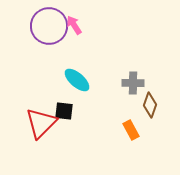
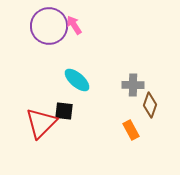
gray cross: moved 2 px down
